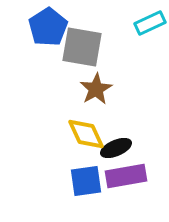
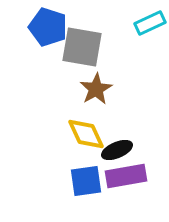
blue pentagon: rotated 21 degrees counterclockwise
black ellipse: moved 1 px right, 2 px down
